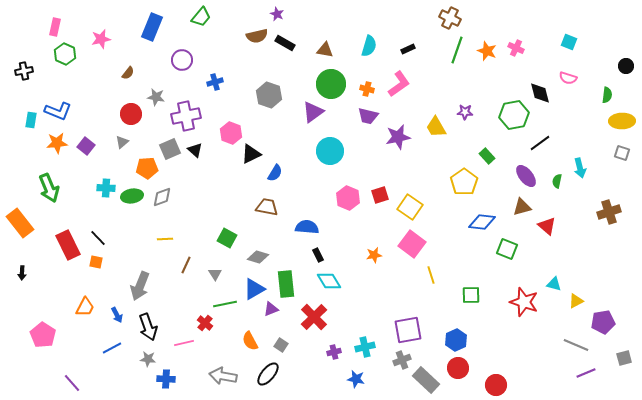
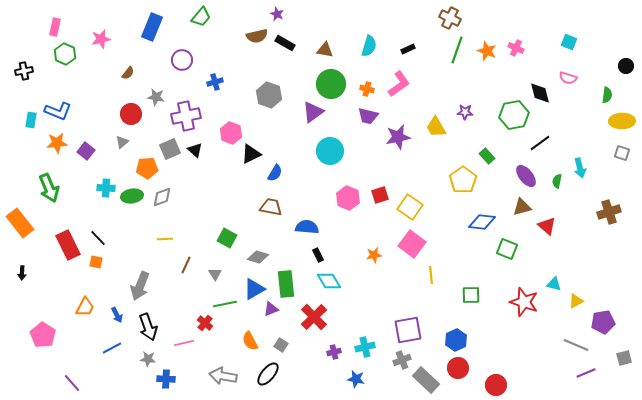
purple square at (86, 146): moved 5 px down
yellow pentagon at (464, 182): moved 1 px left, 2 px up
brown trapezoid at (267, 207): moved 4 px right
yellow line at (431, 275): rotated 12 degrees clockwise
